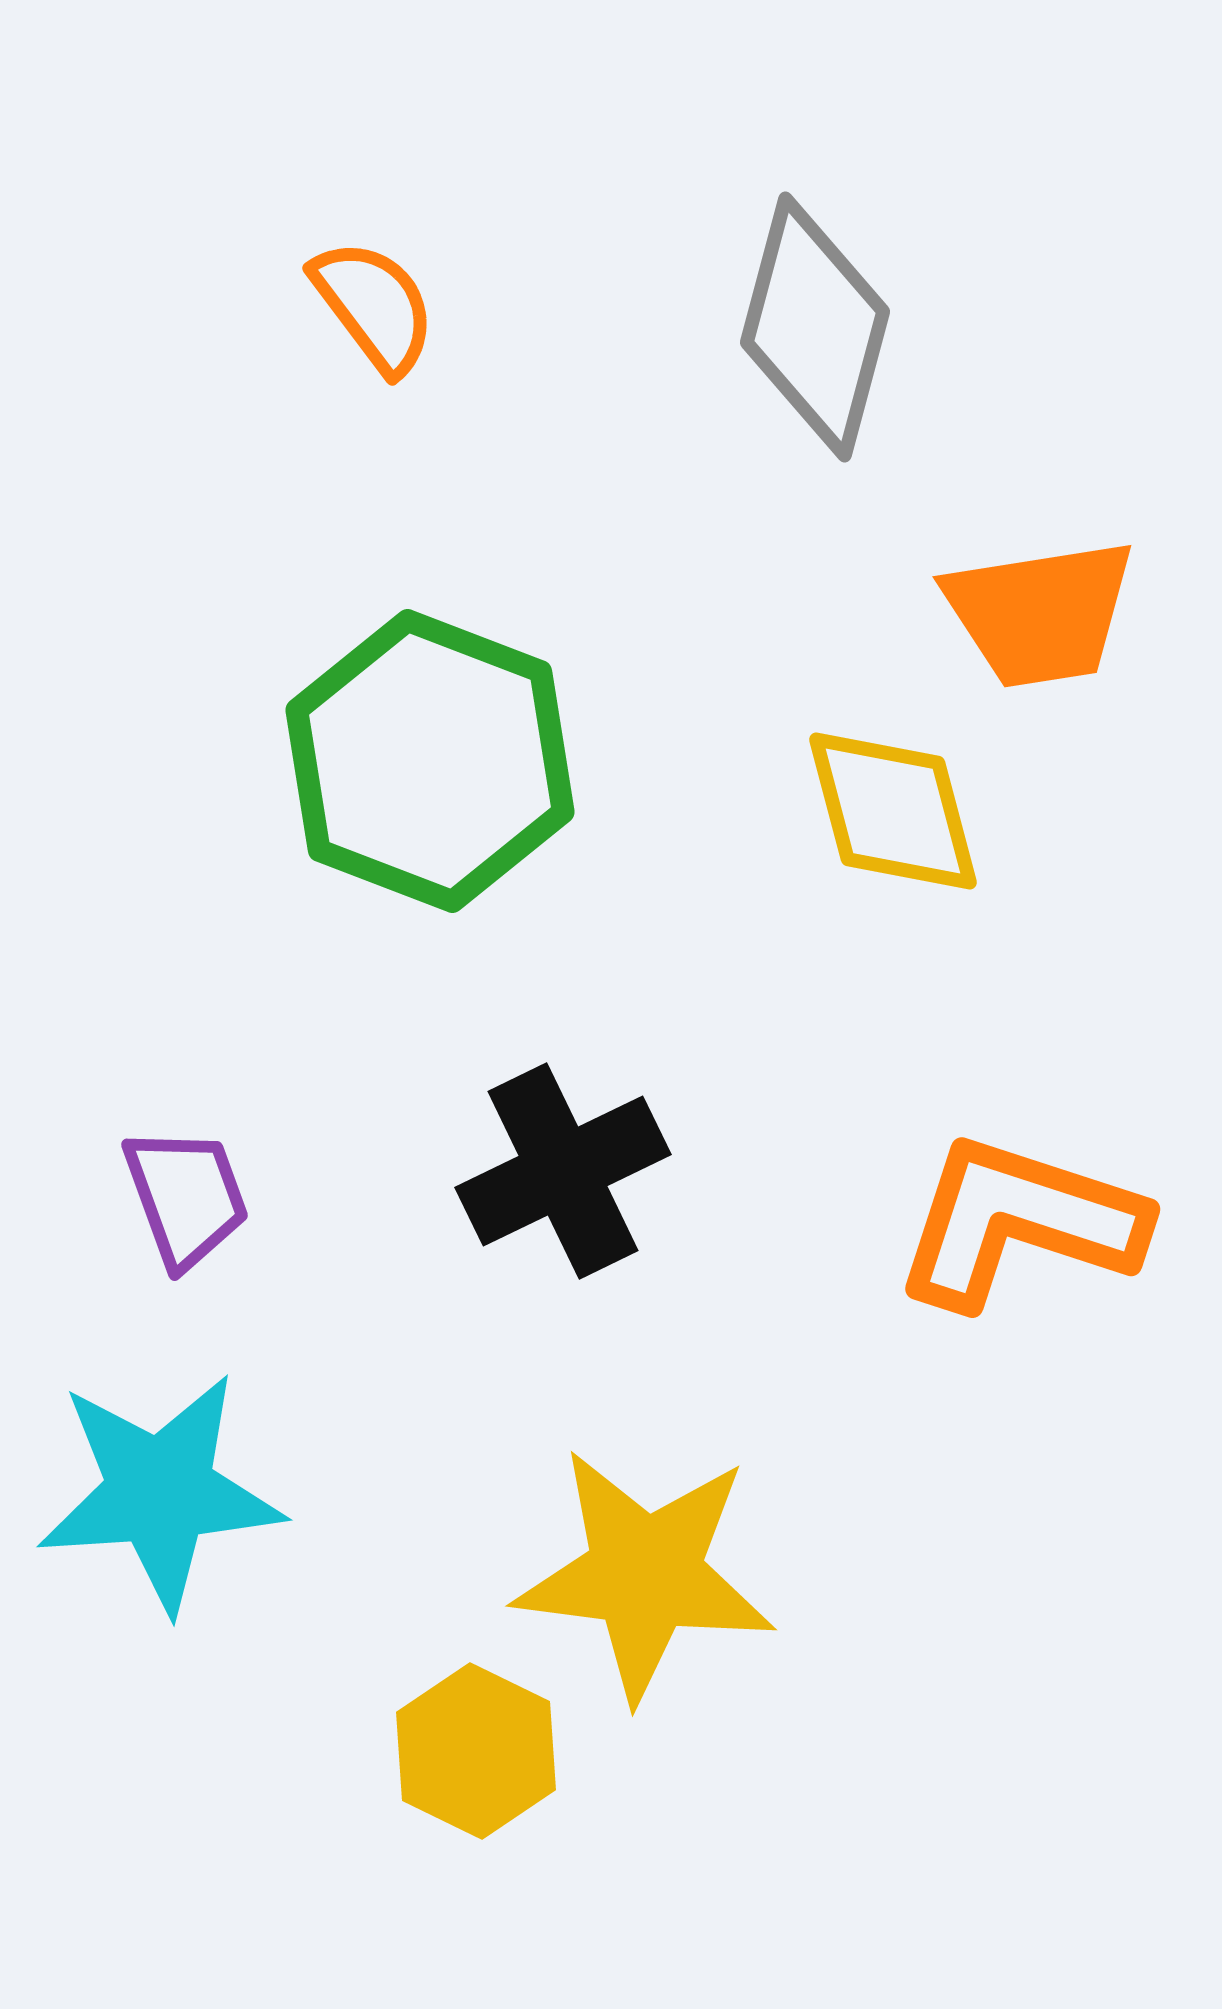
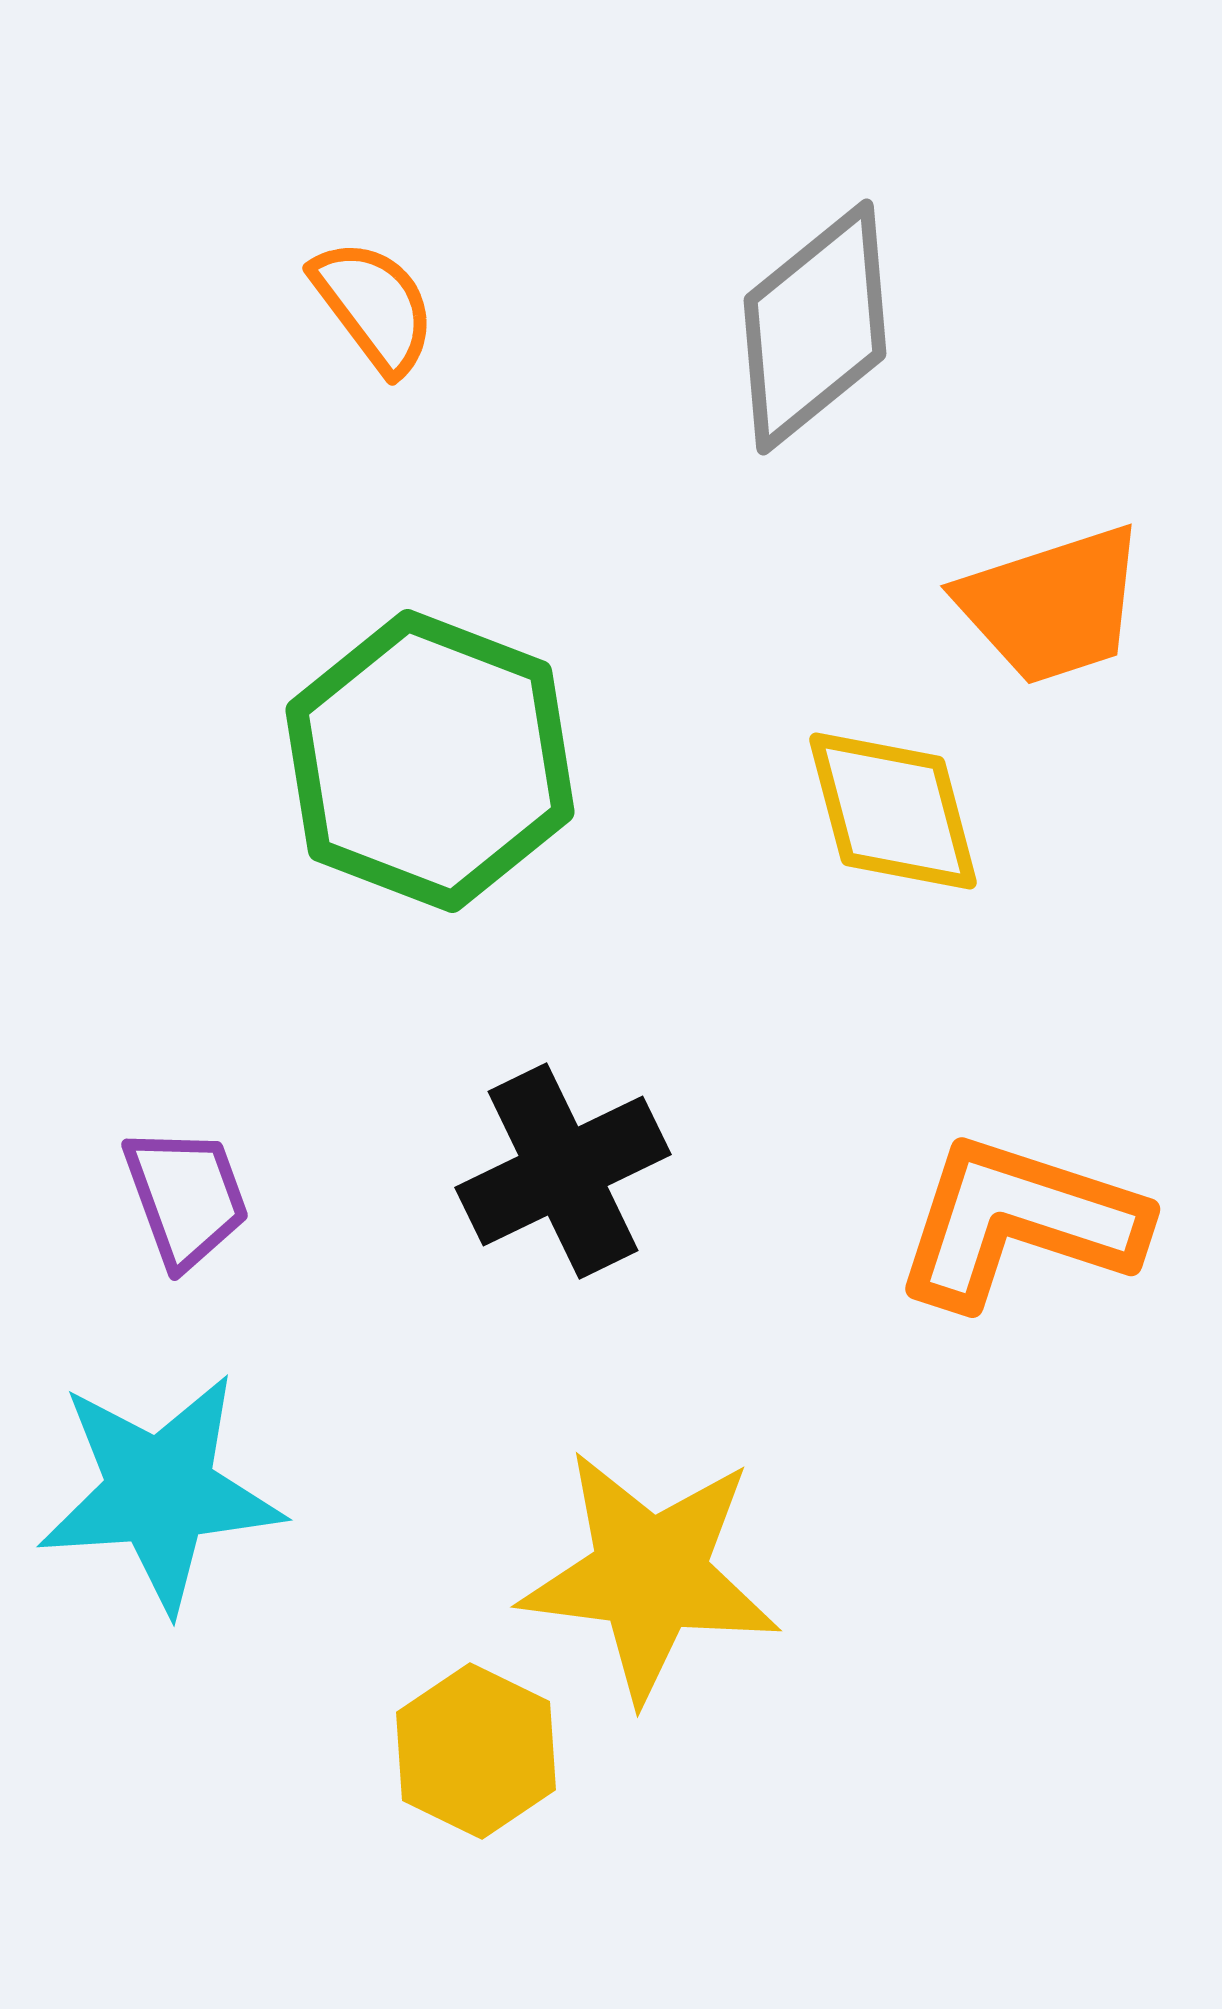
gray diamond: rotated 36 degrees clockwise
orange trapezoid: moved 12 px right, 8 px up; rotated 9 degrees counterclockwise
yellow star: moved 5 px right, 1 px down
